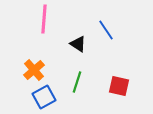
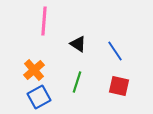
pink line: moved 2 px down
blue line: moved 9 px right, 21 px down
blue square: moved 5 px left
